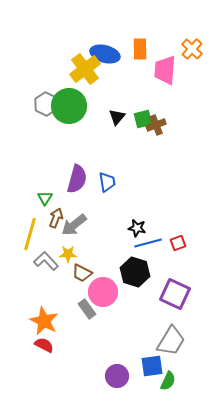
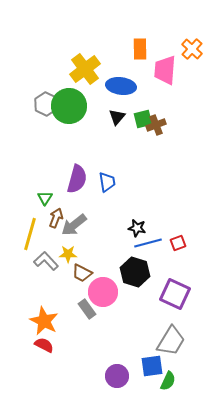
blue ellipse: moved 16 px right, 32 px down; rotated 8 degrees counterclockwise
